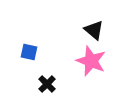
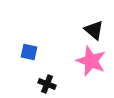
black cross: rotated 24 degrees counterclockwise
